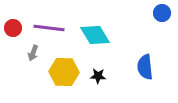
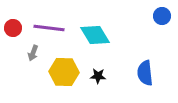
blue circle: moved 3 px down
blue semicircle: moved 6 px down
